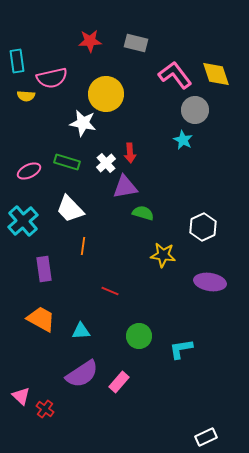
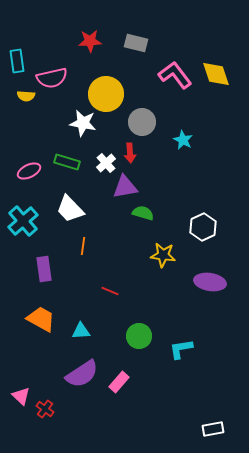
gray circle: moved 53 px left, 12 px down
white rectangle: moved 7 px right, 8 px up; rotated 15 degrees clockwise
